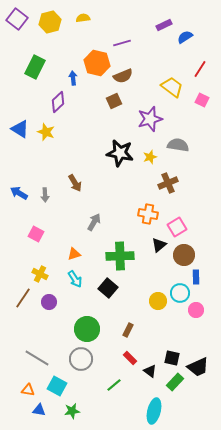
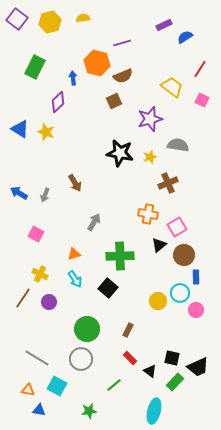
gray arrow at (45, 195): rotated 24 degrees clockwise
green star at (72, 411): moved 17 px right
